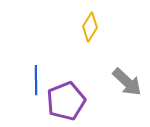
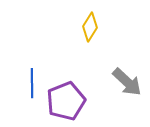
blue line: moved 4 px left, 3 px down
